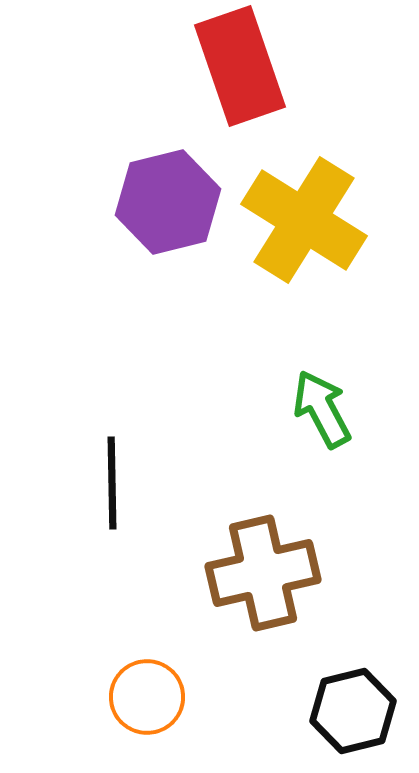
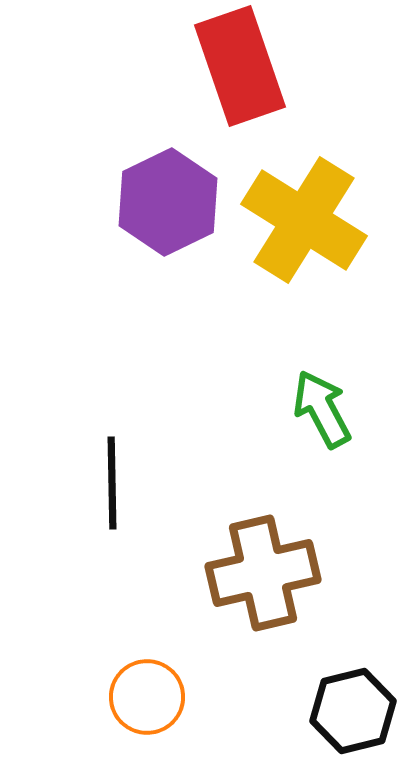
purple hexagon: rotated 12 degrees counterclockwise
